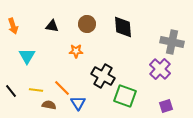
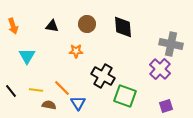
gray cross: moved 1 px left, 2 px down
